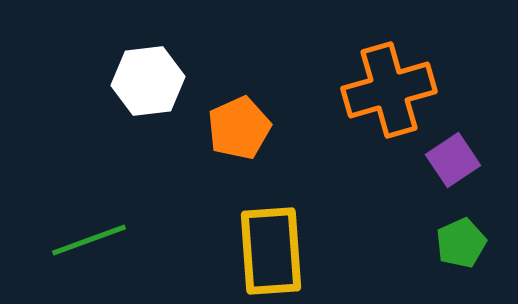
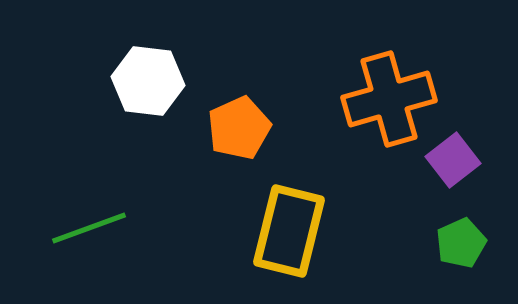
white hexagon: rotated 14 degrees clockwise
orange cross: moved 9 px down
purple square: rotated 4 degrees counterclockwise
green line: moved 12 px up
yellow rectangle: moved 18 px right, 20 px up; rotated 18 degrees clockwise
